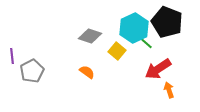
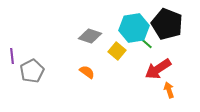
black pentagon: moved 2 px down
cyan hexagon: rotated 16 degrees clockwise
